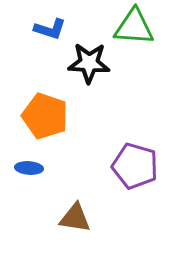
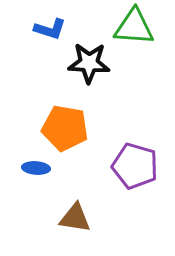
orange pentagon: moved 20 px right, 12 px down; rotated 9 degrees counterclockwise
blue ellipse: moved 7 px right
